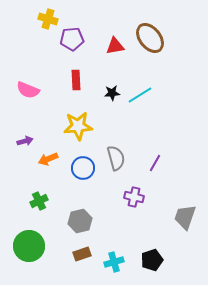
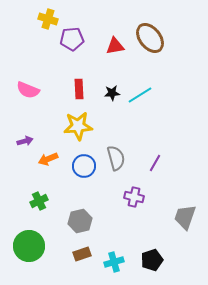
red rectangle: moved 3 px right, 9 px down
blue circle: moved 1 px right, 2 px up
